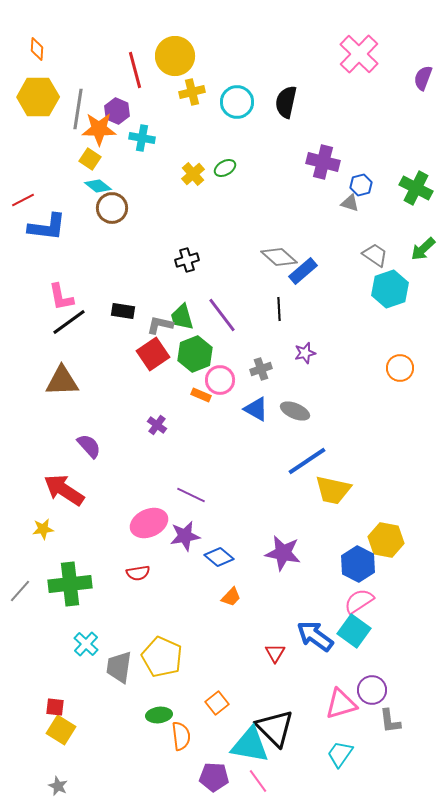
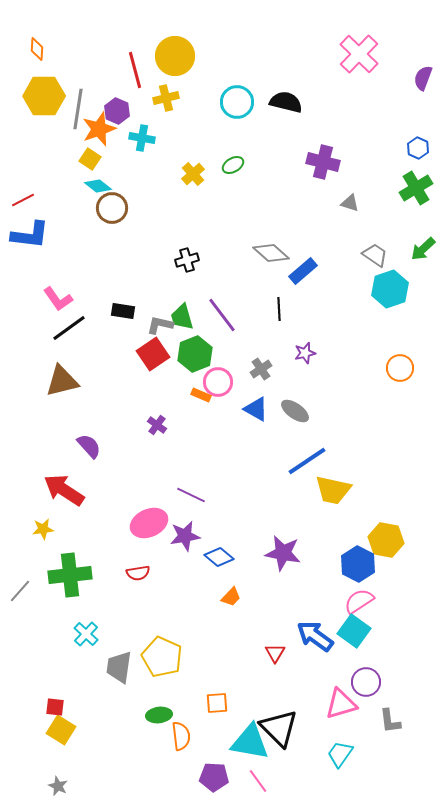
yellow cross at (192, 92): moved 26 px left, 6 px down
yellow hexagon at (38, 97): moved 6 px right, 1 px up
black semicircle at (286, 102): rotated 92 degrees clockwise
orange star at (99, 129): rotated 20 degrees counterclockwise
green ellipse at (225, 168): moved 8 px right, 3 px up
blue hexagon at (361, 185): moved 57 px right, 37 px up; rotated 20 degrees counterclockwise
green cross at (416, 188): rotated 32 degrees clockwise
blue L-shape at (47, 227): moved 17 px left, 8 px down
gray diamond at (279, 257): moved 8 px left, 4 px up
pink L-shape at (61, 297): moved 3 px left, 2 px down; rotated 24 degrees counterclockwise
black line at (69, 322): moved 6 px down
gray cross at (261, 369): rotated 15 degrees counterclockwise
pink circle at (220, 380): moved 2 px left, 2 px down
brown triangle at (62, 381): rotated 12 degrees counterclockwise
gray ellipse at (295, 411): rotated 12 degrees clockwise
green cross at (70, 584): moved 9 px up
cyan cross at (86, 644): moved 10 px up
purple circle at (372, 690): moved 6 px left, 8 px up
orange square at (217, 703): rotated 35 degrees clockwise
black triangle at (275, 728): moved 4 px right
cyan triangle at (250, 745): moved 3 px up
